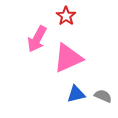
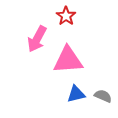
pink triangle: moved 2 px down; rotated 20 degrees clockwise
